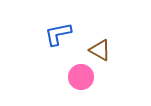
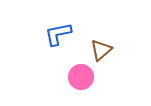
brown triangle: moved 1 px right; rotated 50 degrees clockwise
